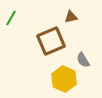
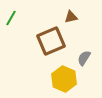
gray semicircle: moved 1 px right, 2 px up; rotated 63 degrees clockwise
